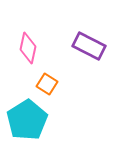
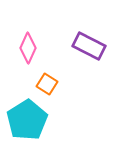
pink diamond: rotated 12 degrees clockwise
